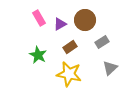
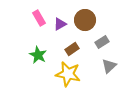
brown rectangle: moved 2 px right, 2 px down
gray triangle: moved 1 px left, 2 px up
yellow star: moved 1 px left
